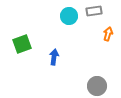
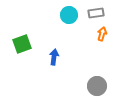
gray rectangle: moved 2 px right, 2 px down
cyan circle: moved 1 px up
orange arrow: moved 6 px left
